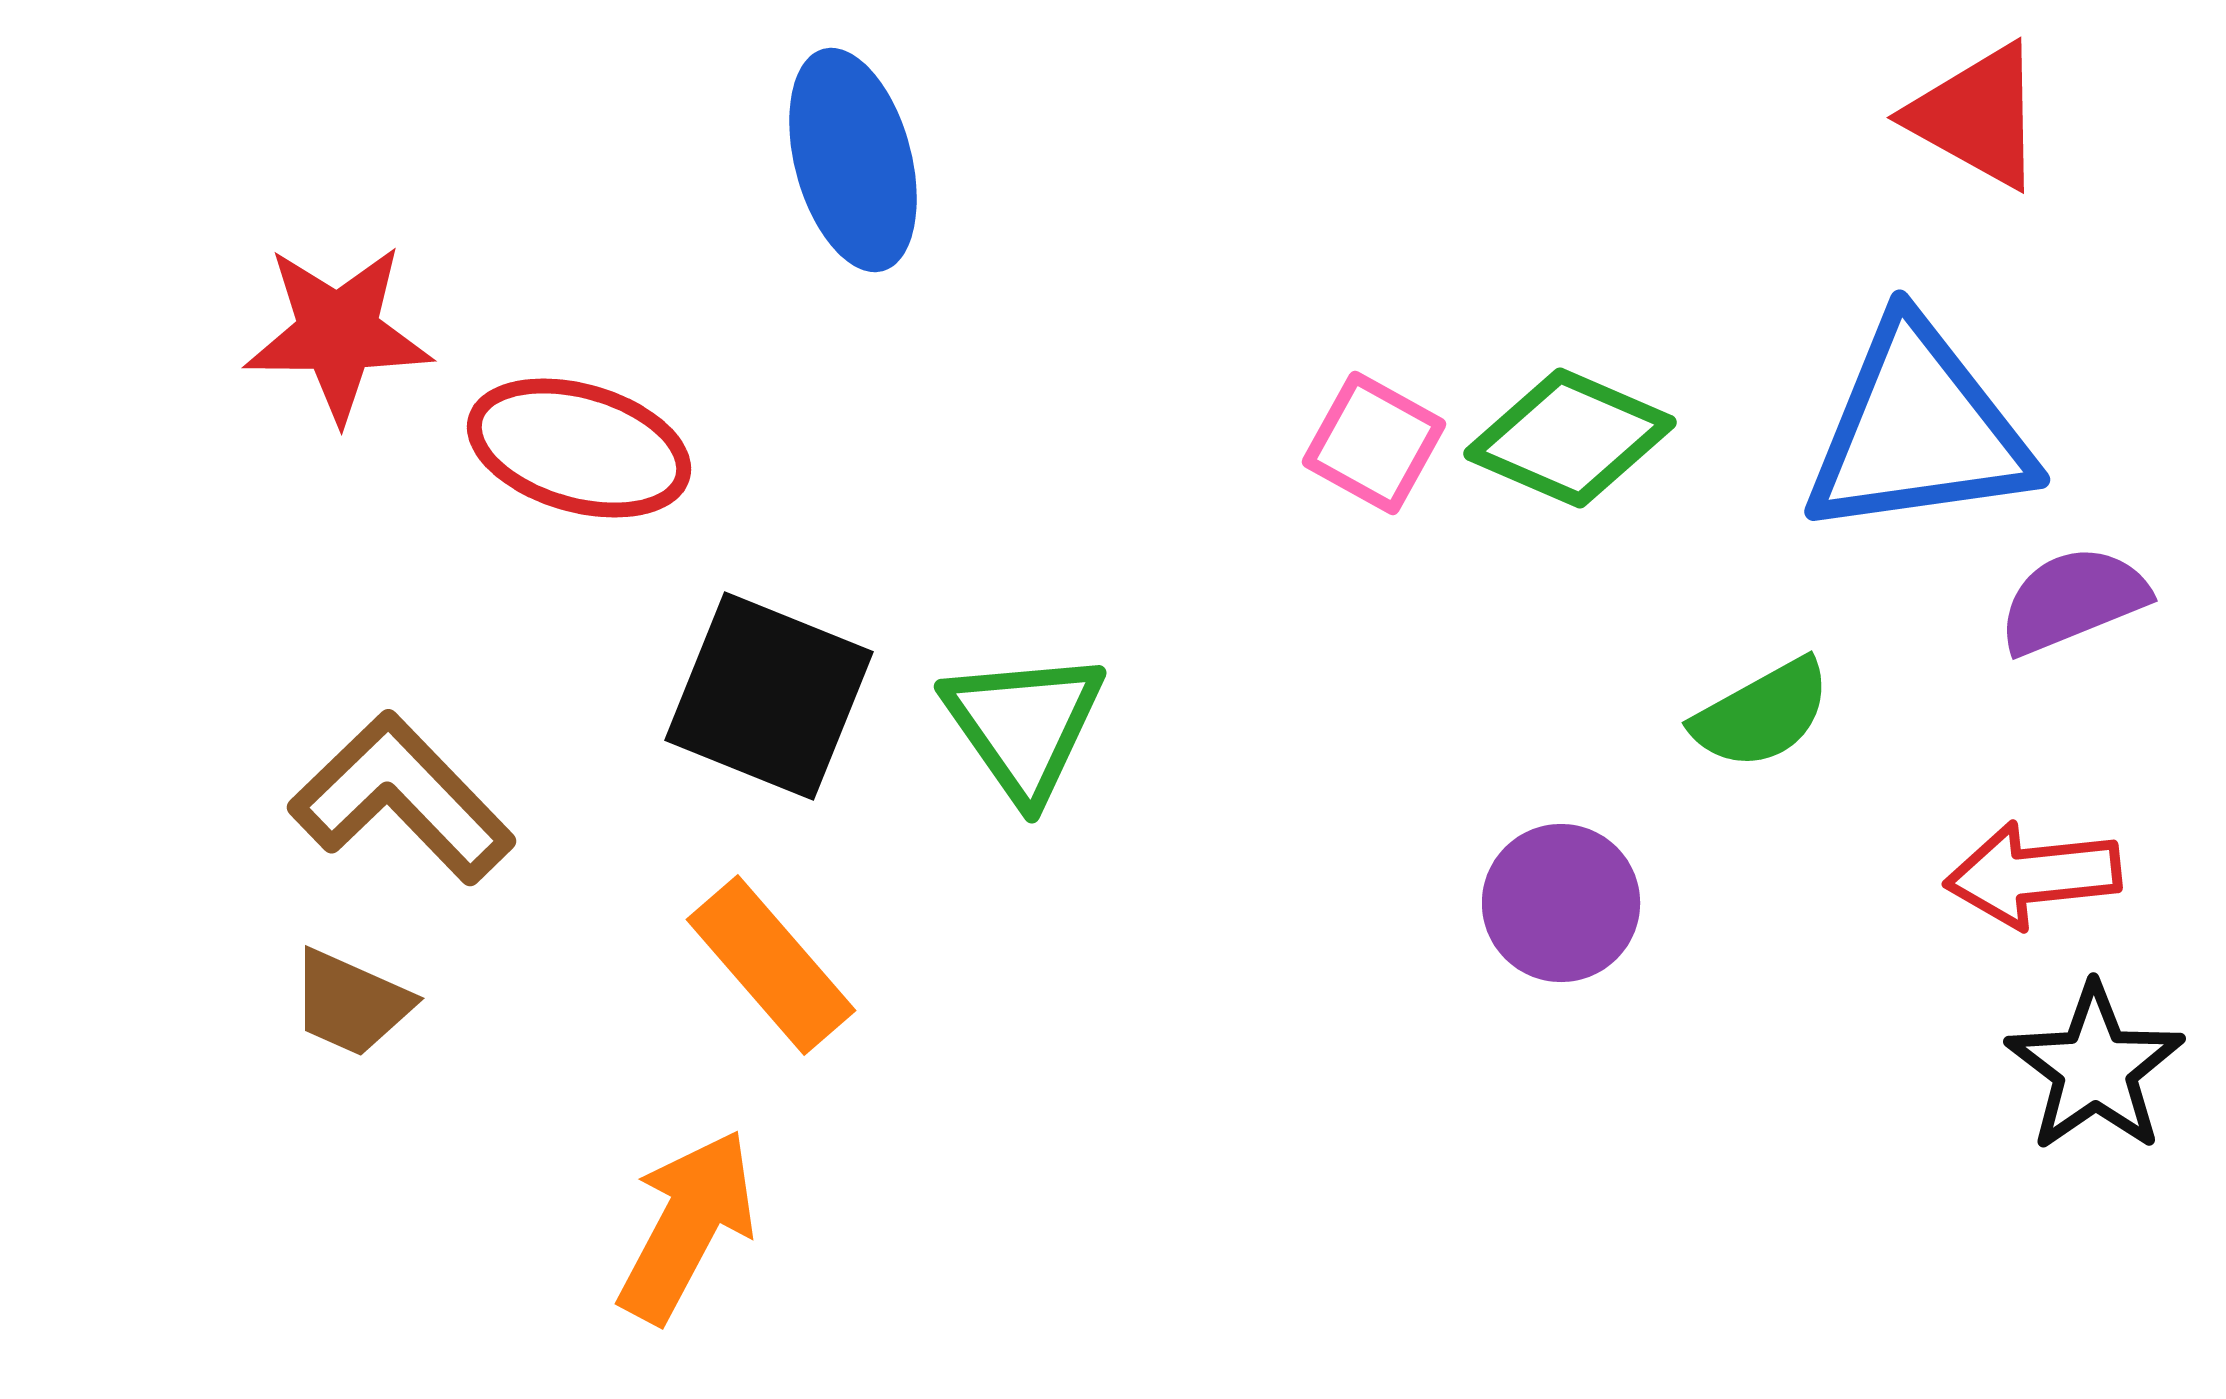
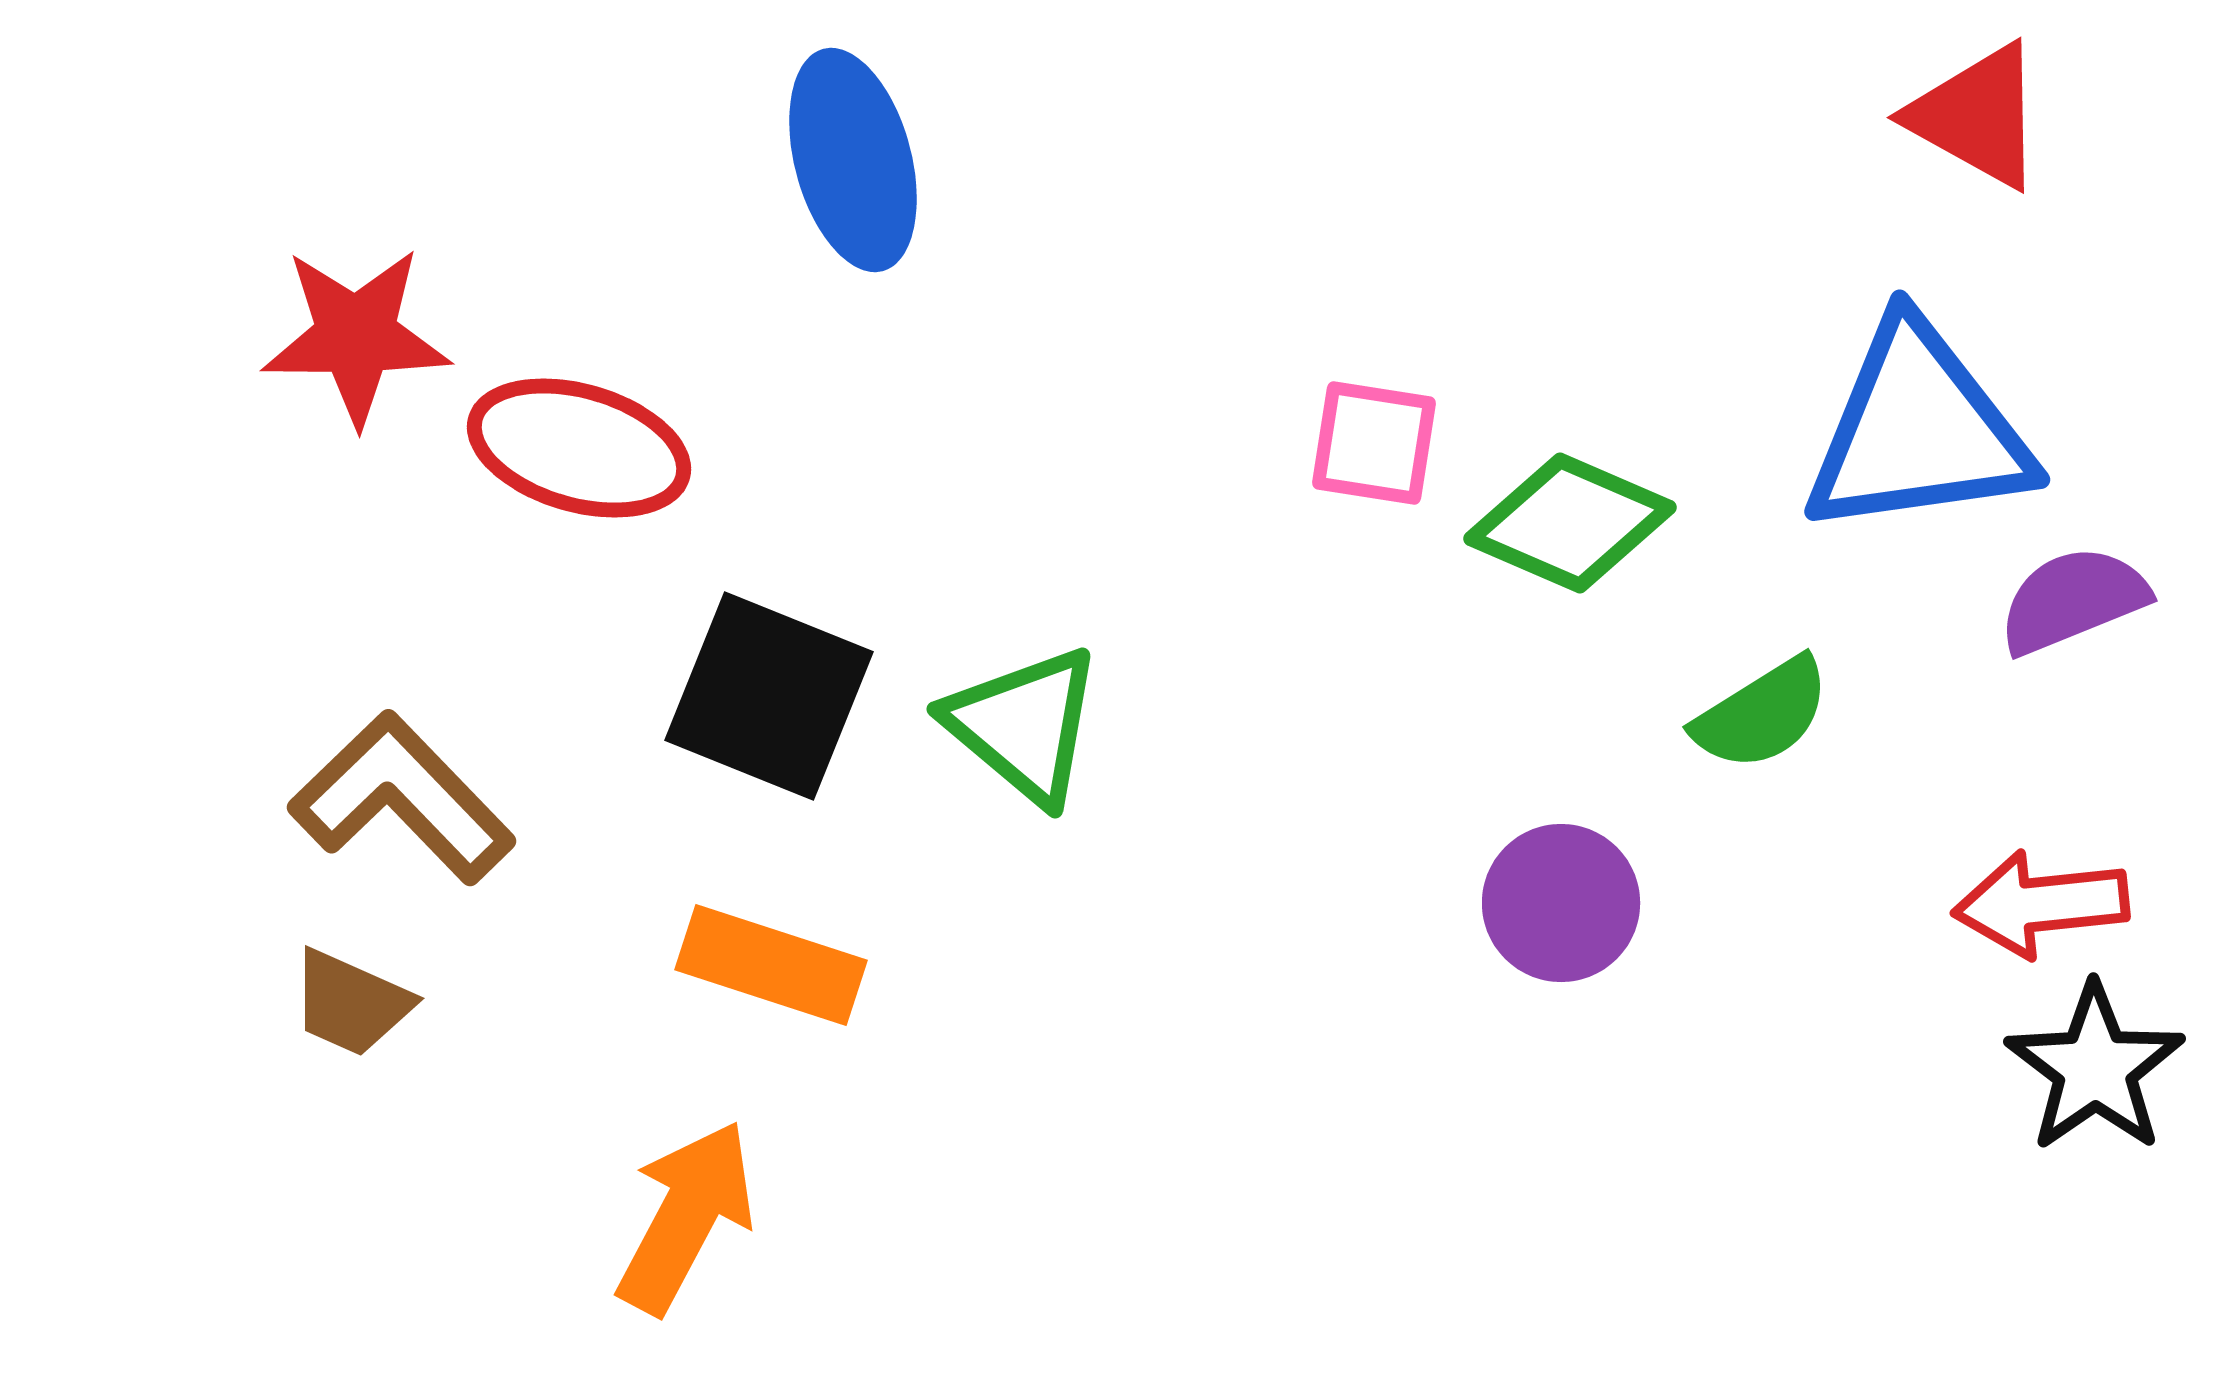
red star: moved 18 px right, 3 px down
green diamond: moved 85 px down
pink square: rotated 20 degrees counterclockwise
green semicircle: rotated 3 degrees counterclockwise
green triangle: rotated 15 degrees counterclockwise
red arrow: moved 8 px right, 29 px down
orange rectangle: rotated 31 degrees counterclockwise
orange arrow: moved 1 px left, 9 px up
